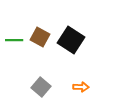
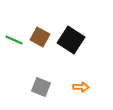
green line: rotated 24 degrees clockwise
gray square: rotated 18 degrees counterclockwise
